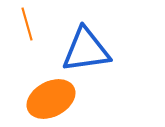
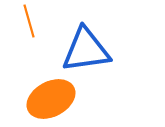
orange line: moved 2 px right, 3 px up
